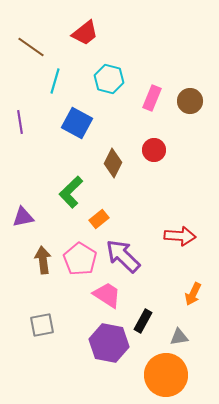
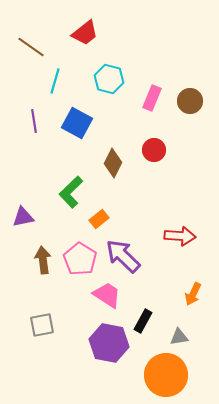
purple line: moved 14 px right, 1 px up
